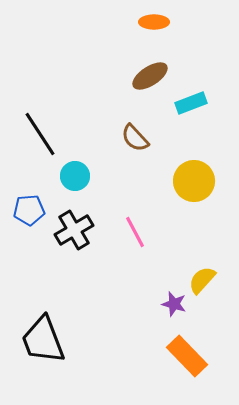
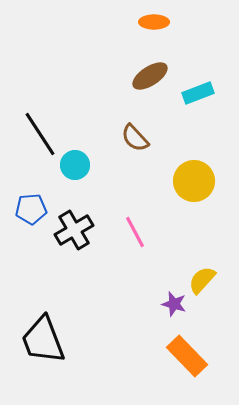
cyan rectangle: moved 7 px right, 10 px up
cyan circle: moved 11 px up
blue pentagon: moved 2 px right, 1 px up
